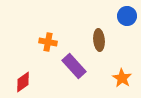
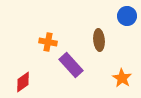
purple rectangle: moved 3 px left, 1 px up
